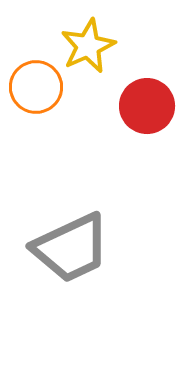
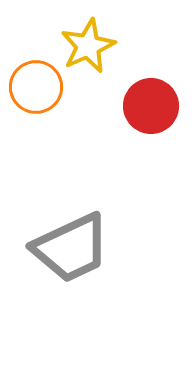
red circle: moved 4 px right
